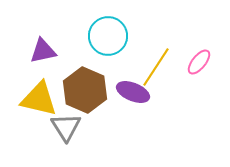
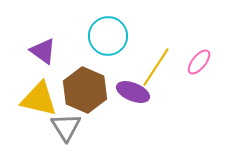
purple triangle: rotated 48 degrees clockwise
